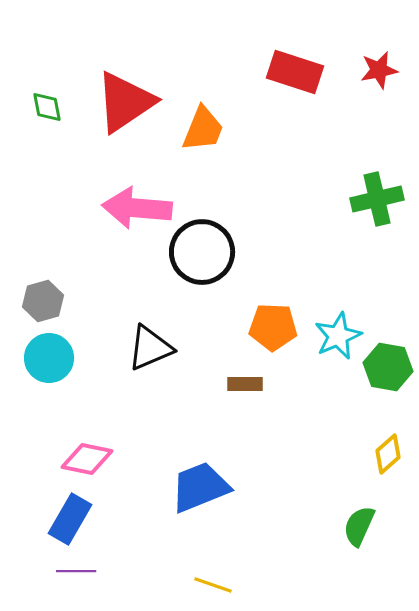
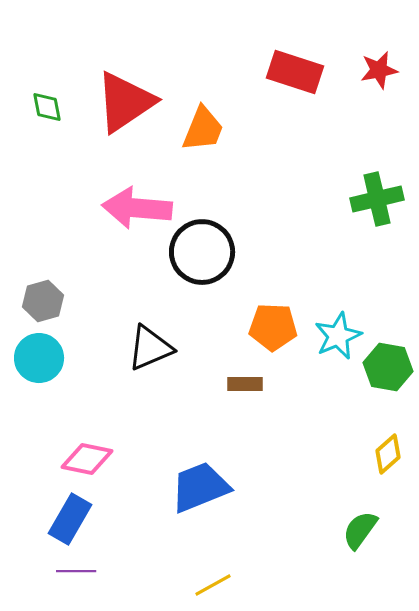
cyan circle: moved 10 px left
green semicircle: moved 1 px right, 4 px down; rotated 12 degrees clockwise
yellow line: rotated 48 degrees counterclockwise
